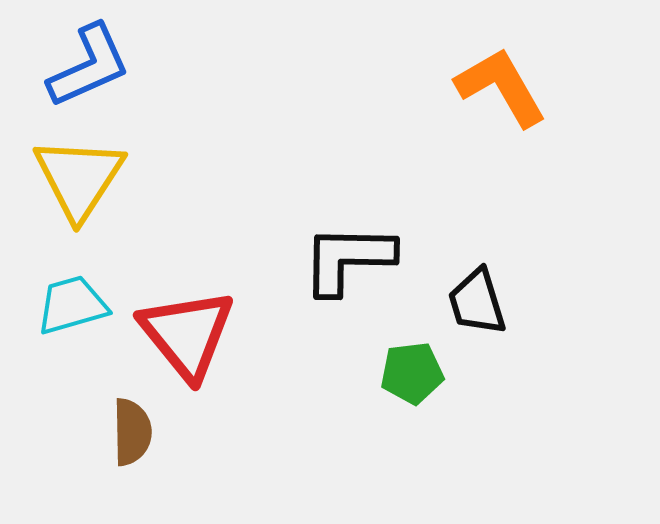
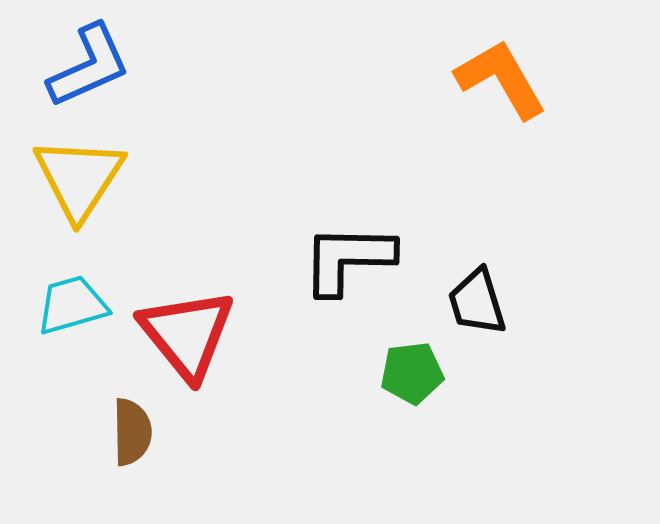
orange L-shape: moved 8 px up
